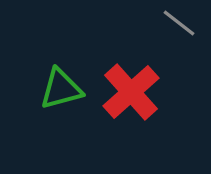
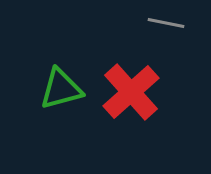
gray line: moved 13 px left; rotated 27 degrees counterclockwise
